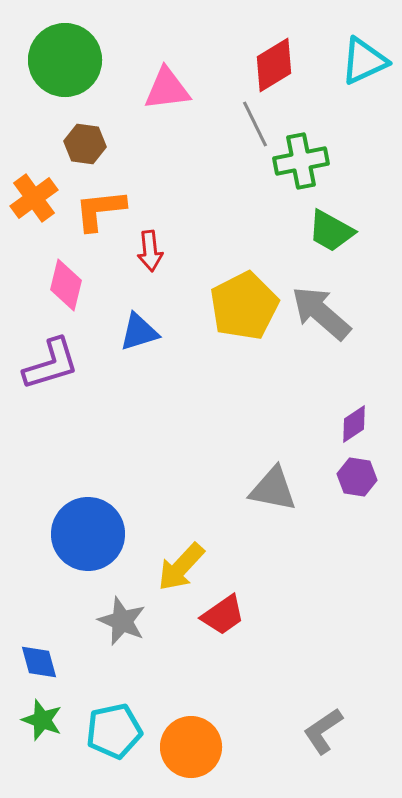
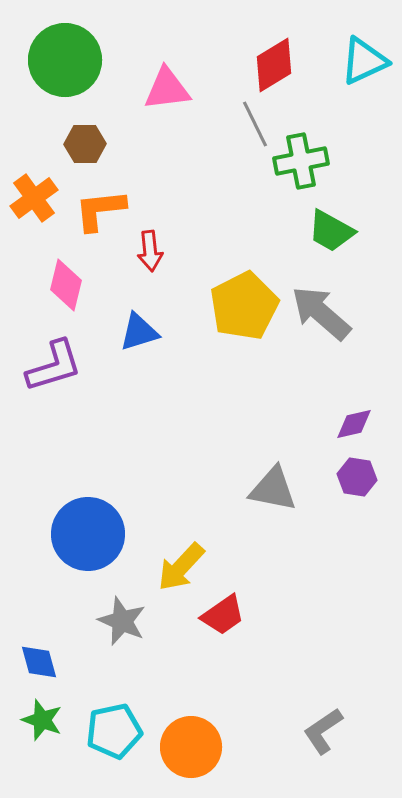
brown hexagon: rotated 9 degrees counterclockwise
purple L-shape: moved 3 px right, 2 px down
purple diamond: rotated 21 degrees clockwise
